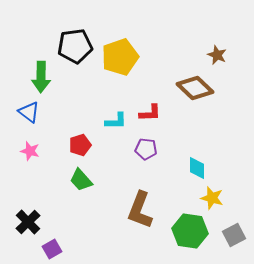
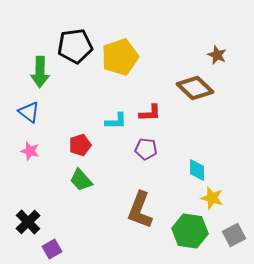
green arrow: moved 1 px left, 5 px up
cyan diamond: moved 2 px down
